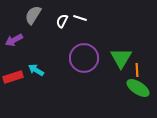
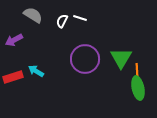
gray semicircle: rotated 90 degrees clockwise
purple circle: moved 1 px right, 1 px down
cyan arrow: moved 1 px down
green ellipse: rotated 45 degrees clockwise
